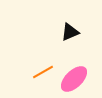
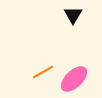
black triangle: moved 3 px right, 17 px up; rotated 36 degrees counterclockwise
